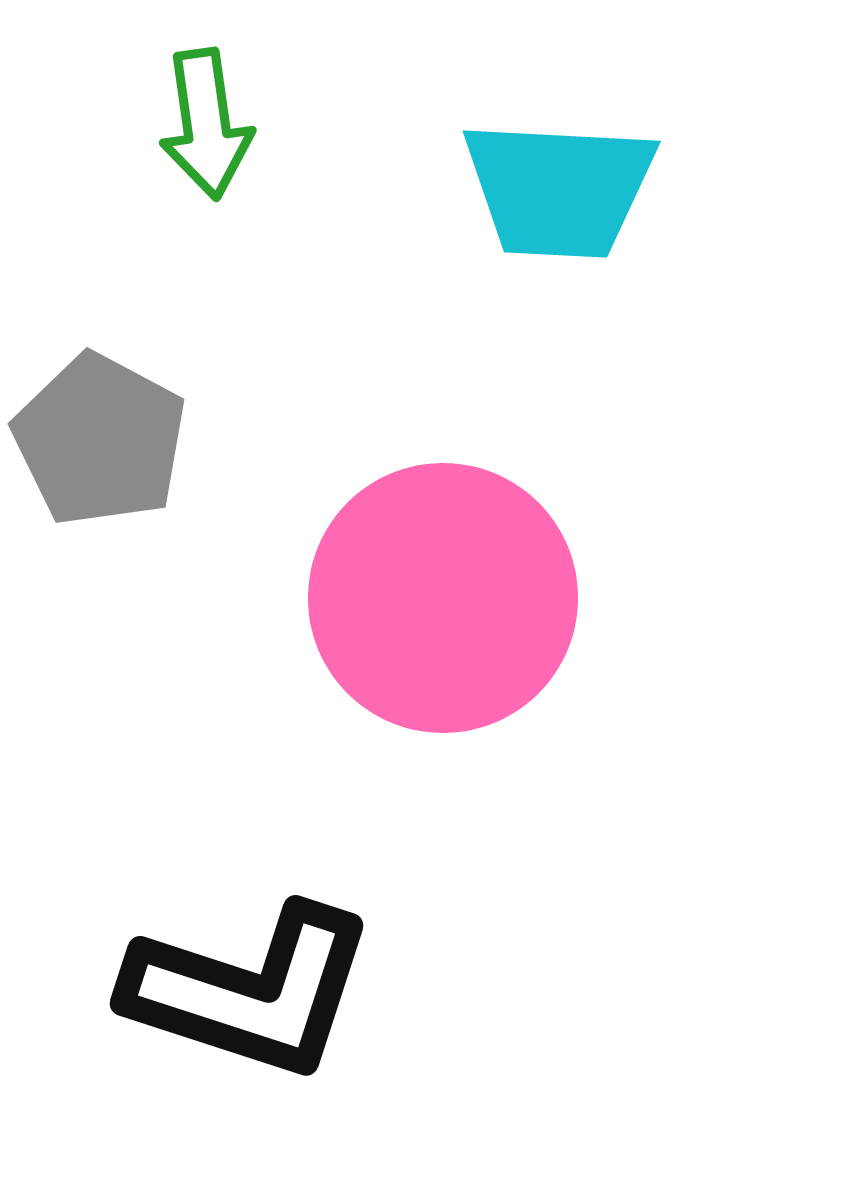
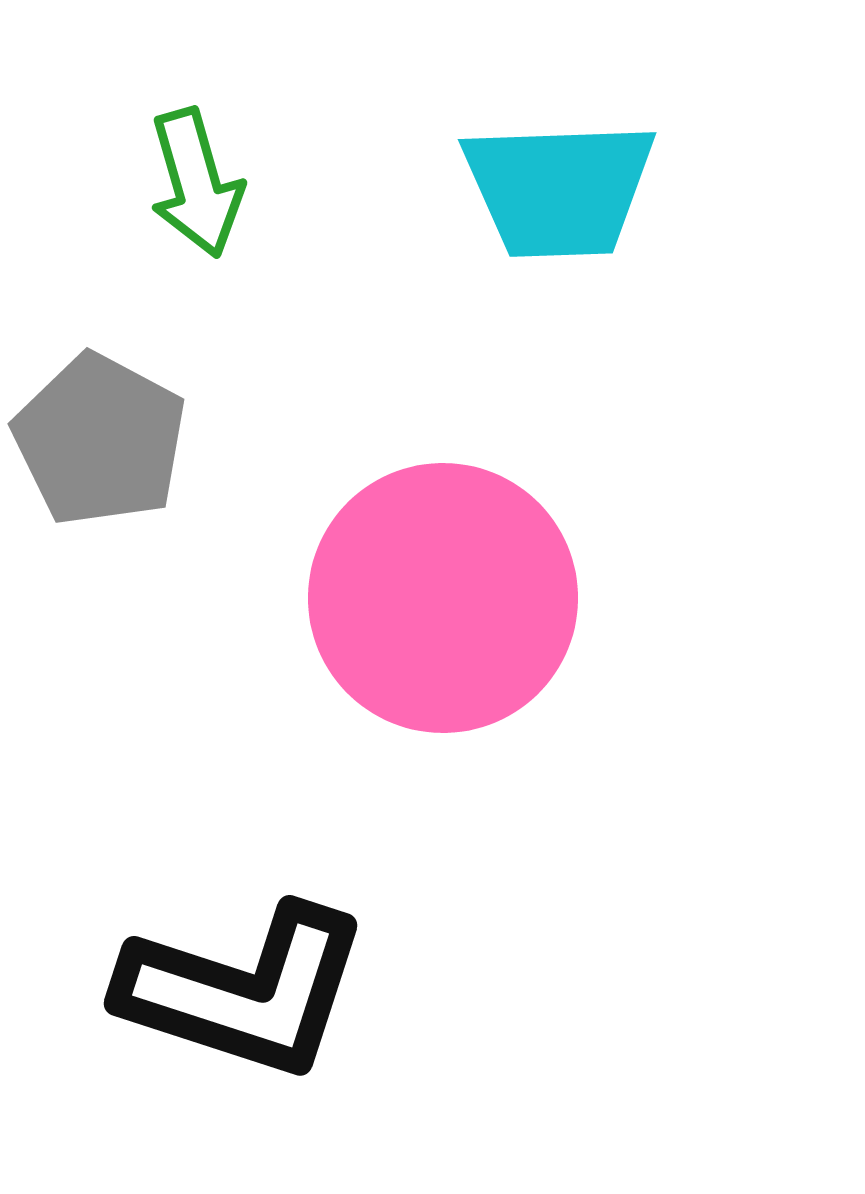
green arrow: moved 10 px left, 59 px down; rotated 8 degrees counterclockwise
cyan trapezoid: rotated 5 degrees counterclockwise
black L-shape: moved 6 px left
